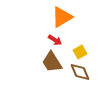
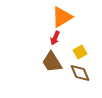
red arrow: moved 2 px up; rotated 80 degrees clockwise
brown diamond: moved 1 px down
